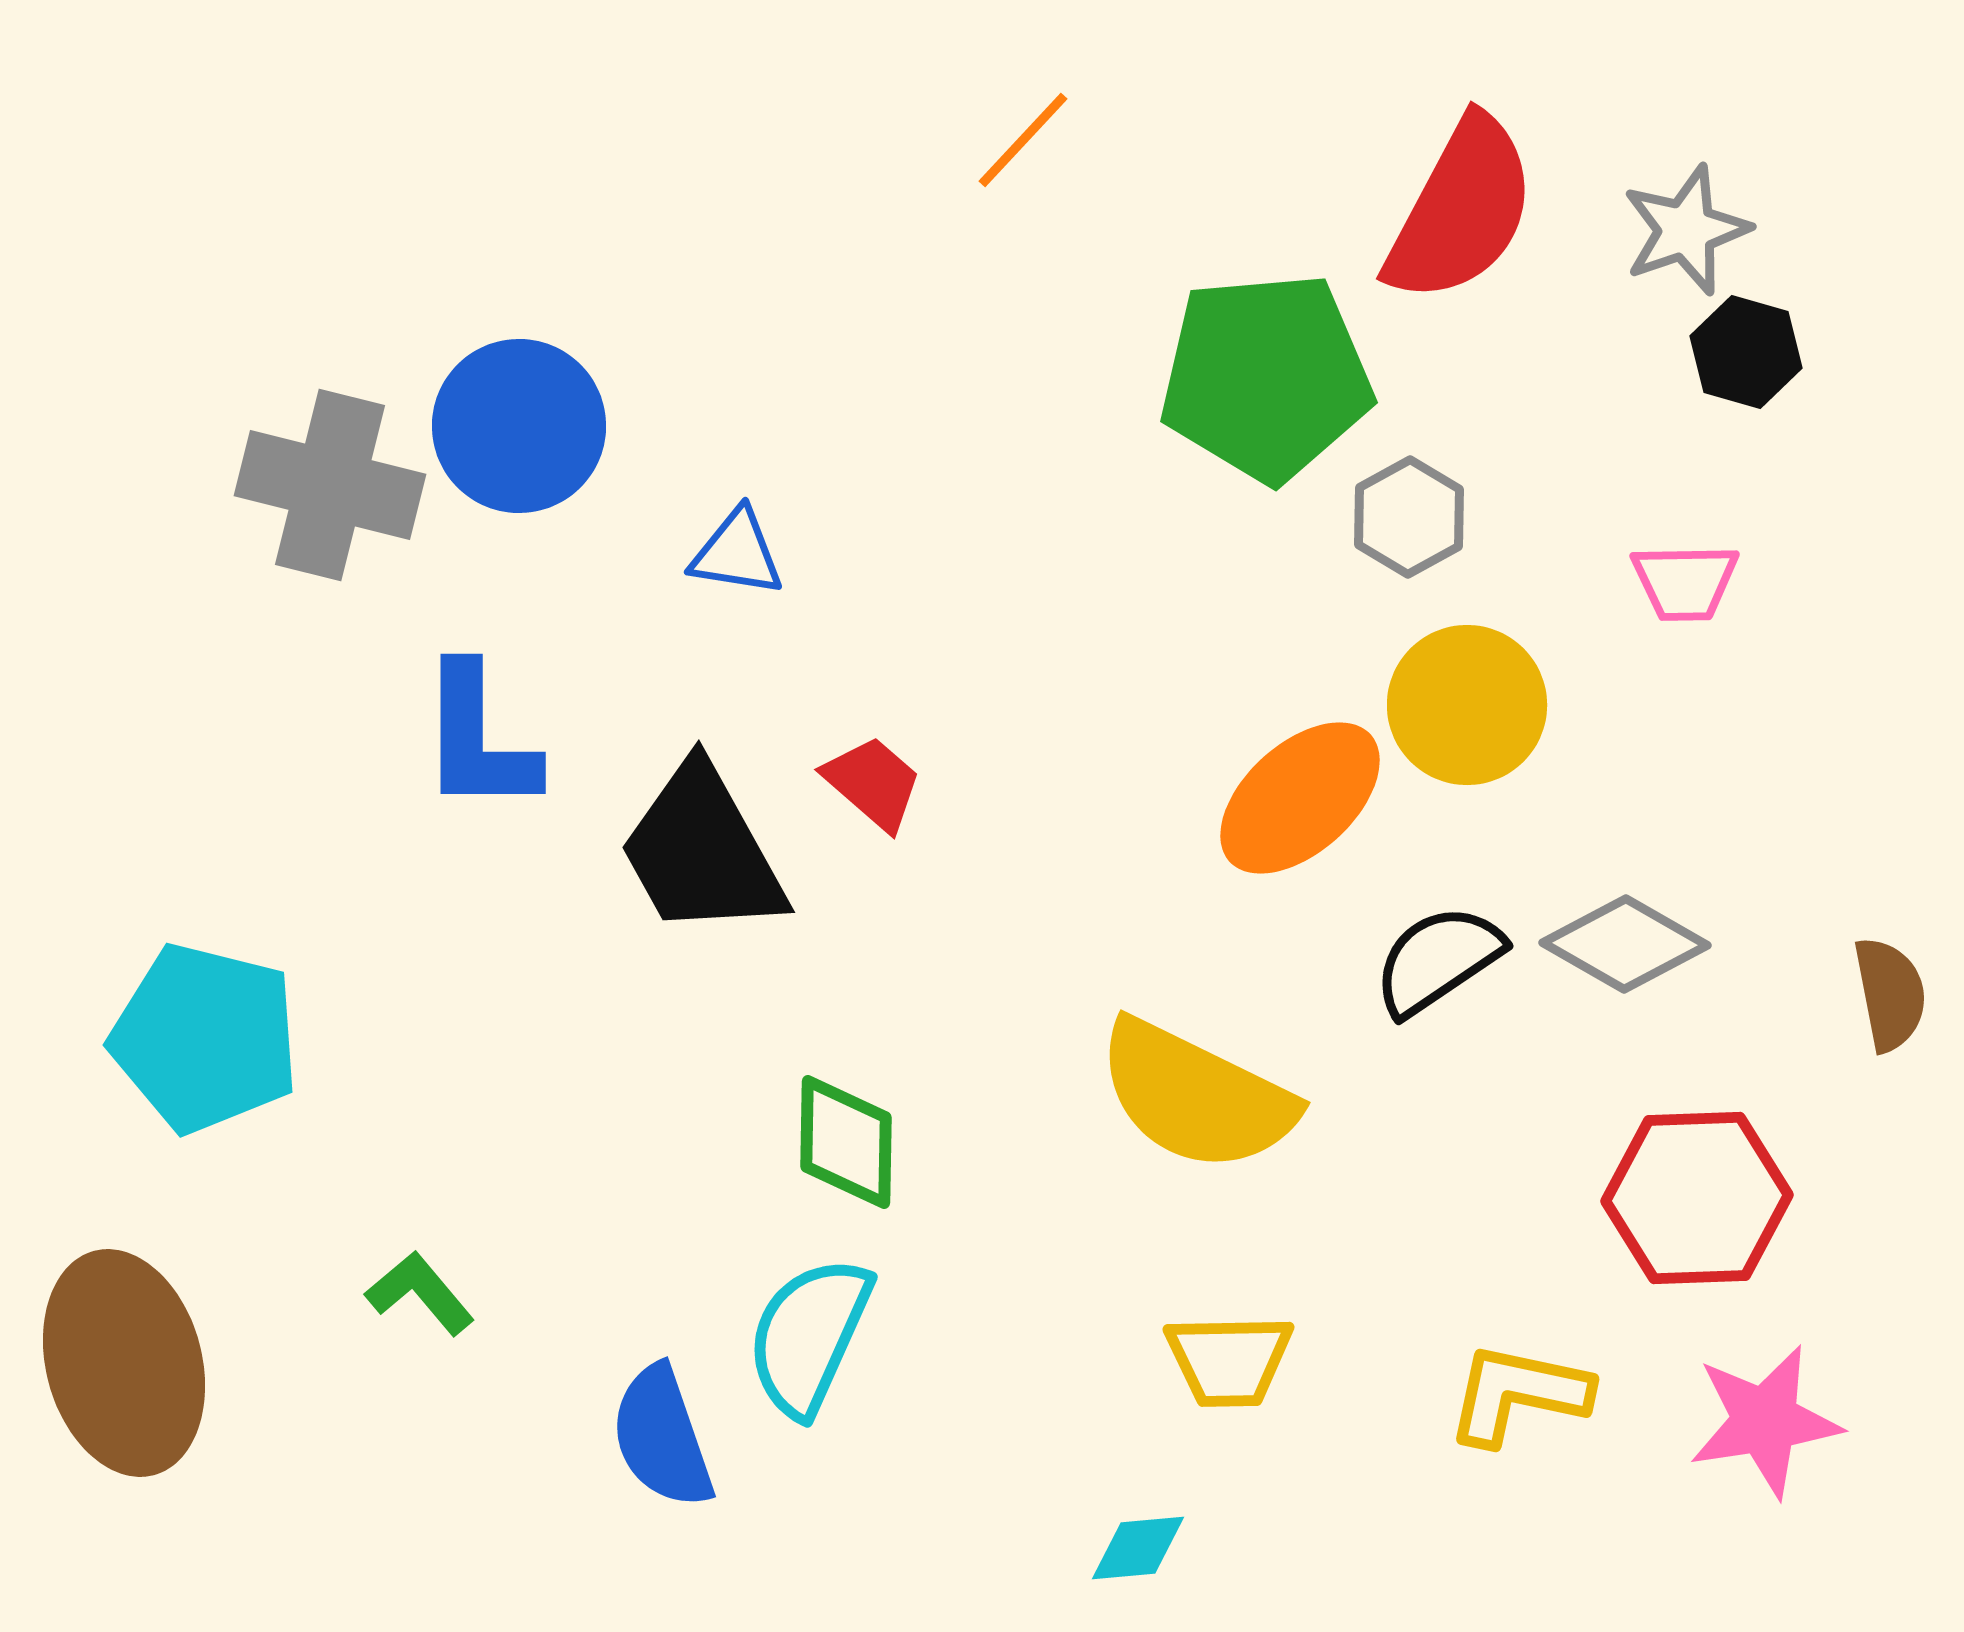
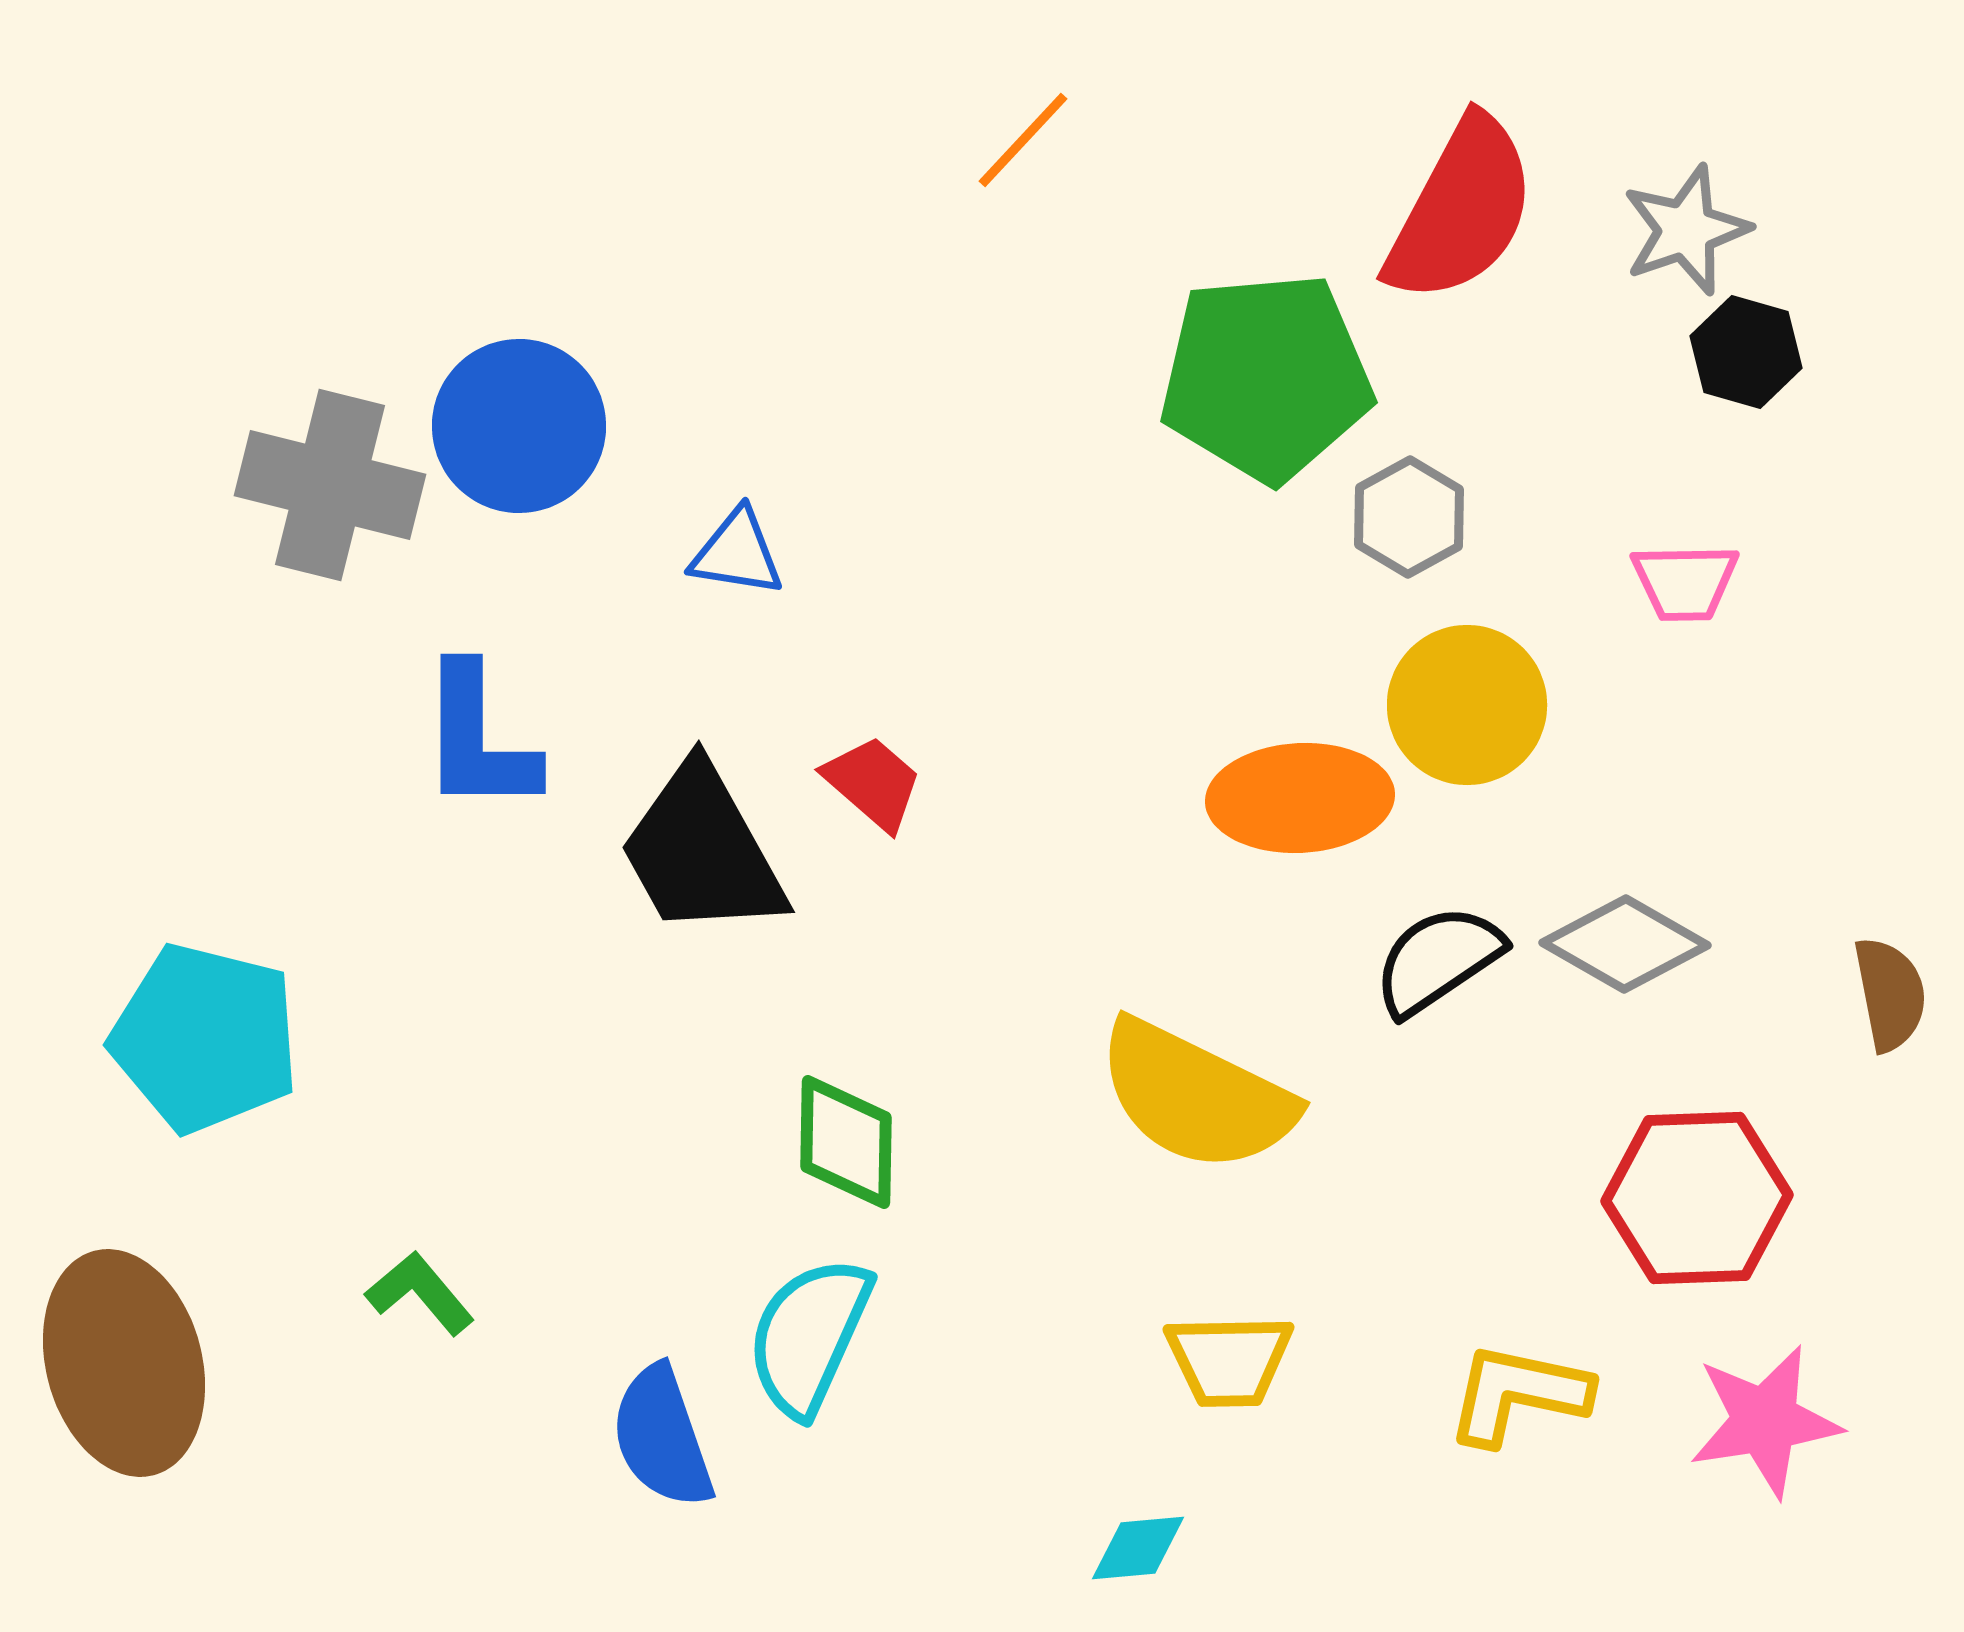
orange ellipse: rotated 39 degrees clockwise
